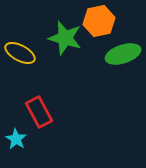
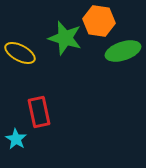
orange hexagon: rotated 20 degrees clockwise
green ellipse: moved 3 px up
red rectangle: rotated 16 degrees clockwise
